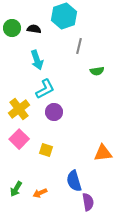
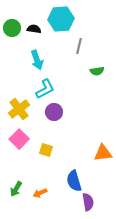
cyan hexagon: moved 3 px left, 3 px down; rotated 15 degrees clockwise
